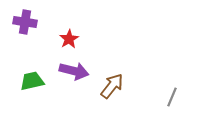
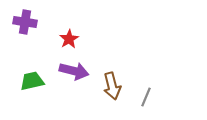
brown arrow: rotated 128 degrees clockwise
gray line: moved 26 px left
